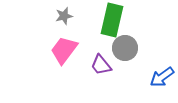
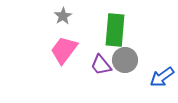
gray star: moved 1 px left; rotated 18 degrees counterclockwise
green rectangle: moved 3 px right, 10 px down; rotated 8 degrees counterclockwise
gray circle: moved 12 px down
